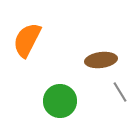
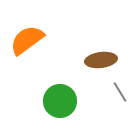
orange semicircle: rotated 27 degrees clockwise
